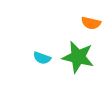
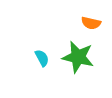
cyan semicircle: rotated 138 degrees counterclockwise
